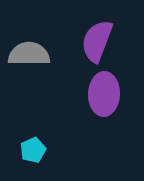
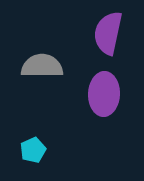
purple semicircle: moved 11 px right, 8 px up; rotated 9 degrees counterclockwise
gray semicircle: moved 13 px right, 12 px down
